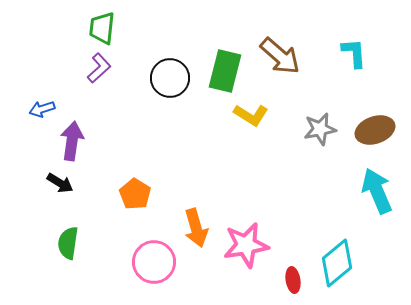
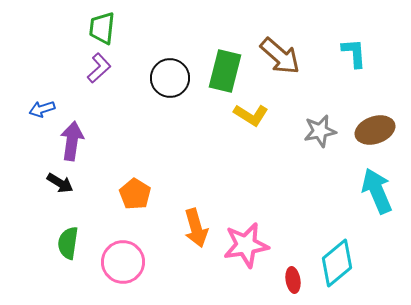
gray star: moved 2 px down
pink circle: moved 31 px left
